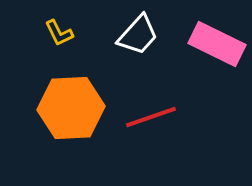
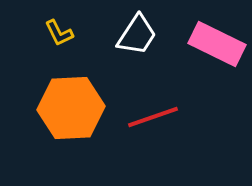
white trapezoid: moved 1 px left; rotated 9 degrees counterclockwise
red line: moved 2 px right
